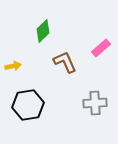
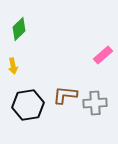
green diamond: moved 24 px left, 2 px up
pink rectangle: moved 2 px right, 7 px down
brown L-shape: moved 33 px down; rotated 60 degrees counterclockwise
yellow arrow: rotated 91 degrees clockwise
